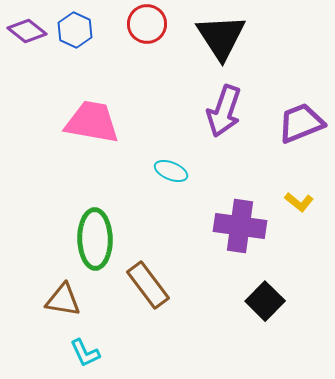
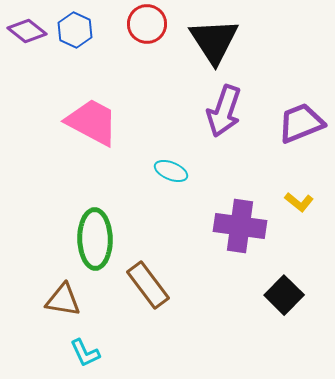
black triangle: moved 7 px left, 4 px down
pink trapezoid: rotated 18 degrees clockwise
black square: moved 19 px right, 6 px up
